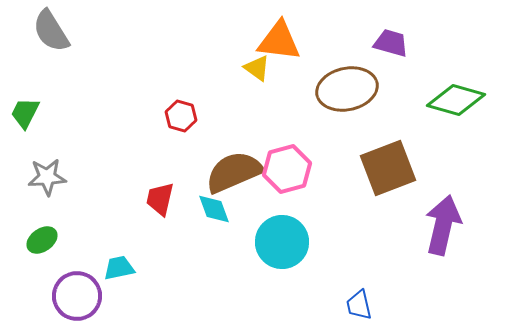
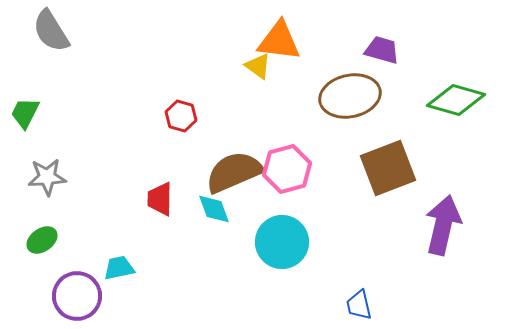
purple trapezoid: moved 9 px left, 7 px down
yellow triangle: moved 1 px right, 2 px up
brown ellipse: moved 3 px right, 7 px down
red trapezoid: rotated 12 degrees counterclockwise
